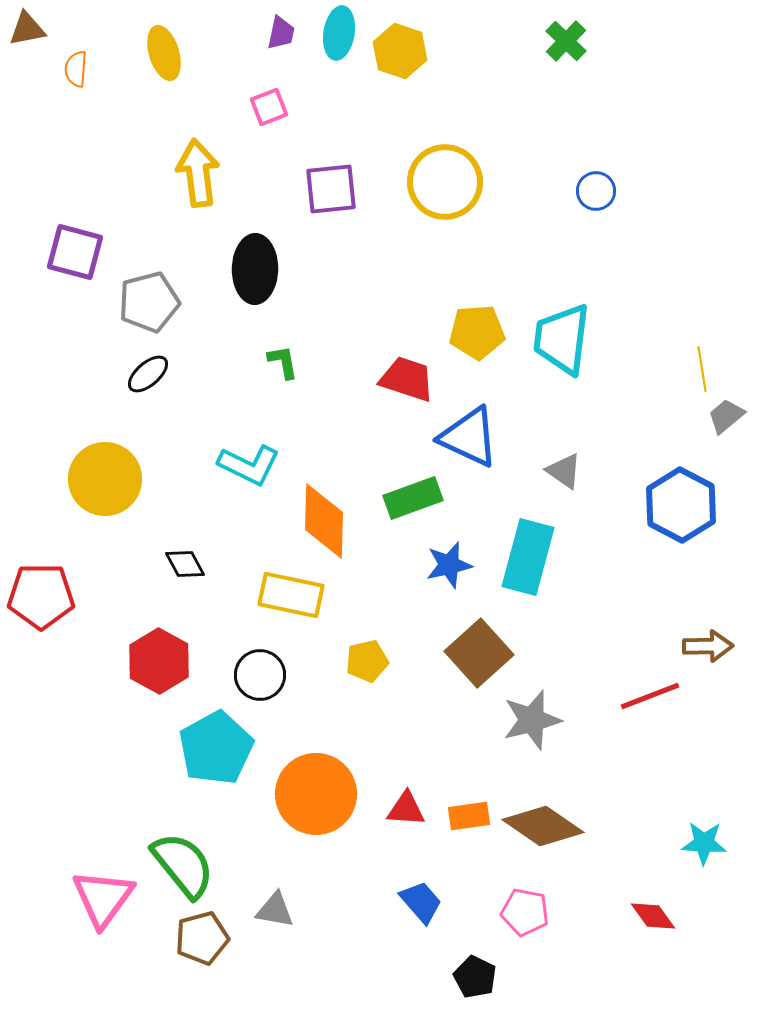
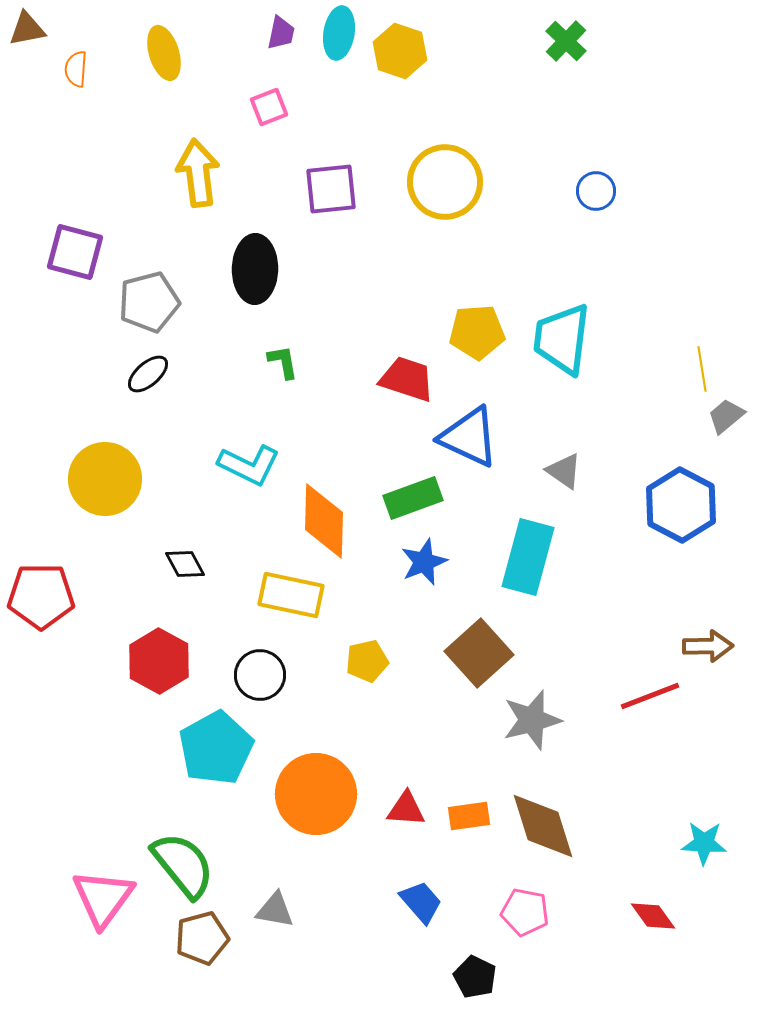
blue star at (449, 565): moved 25 px left, 3 px up; rotated 9 degrees counterclockwise
brown diamond at (543, 826): rotated 38 degrees clockwise
